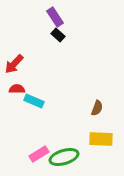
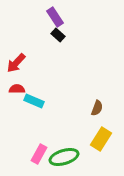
red arrow: moved 2 px right, 1 px up
yellow rectangle: rotated 60 degrees counterclockwise
pink rectangle: rotated 30 degrees counterclockwise
